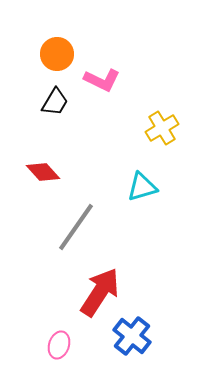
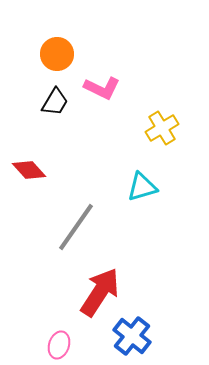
pink L-shape: moved 8 px down
red diamond: moved 14 px left, 2 px up
